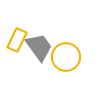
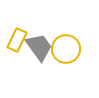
yellow circle: moved 8 px up
